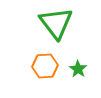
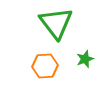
green star: moved 7 px right, 10 px up; rotated 18 degrees clockwise
